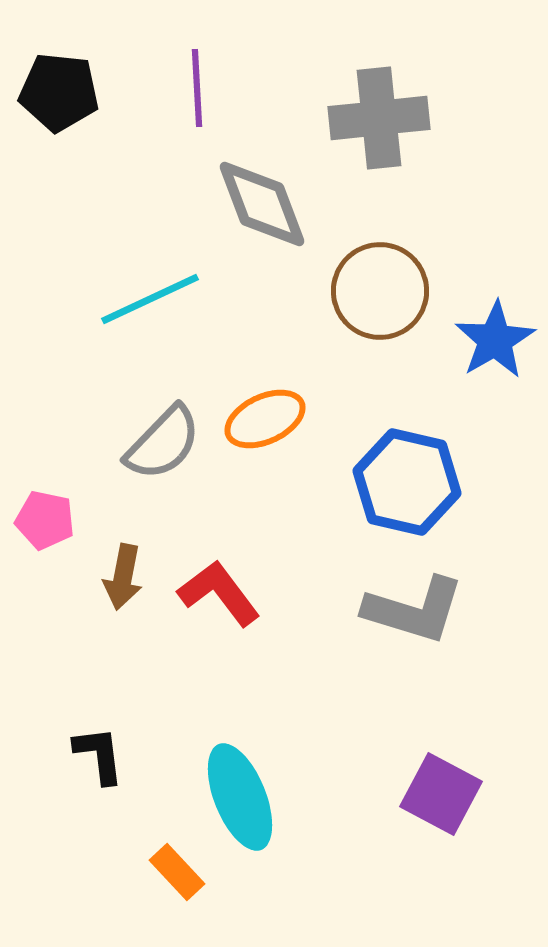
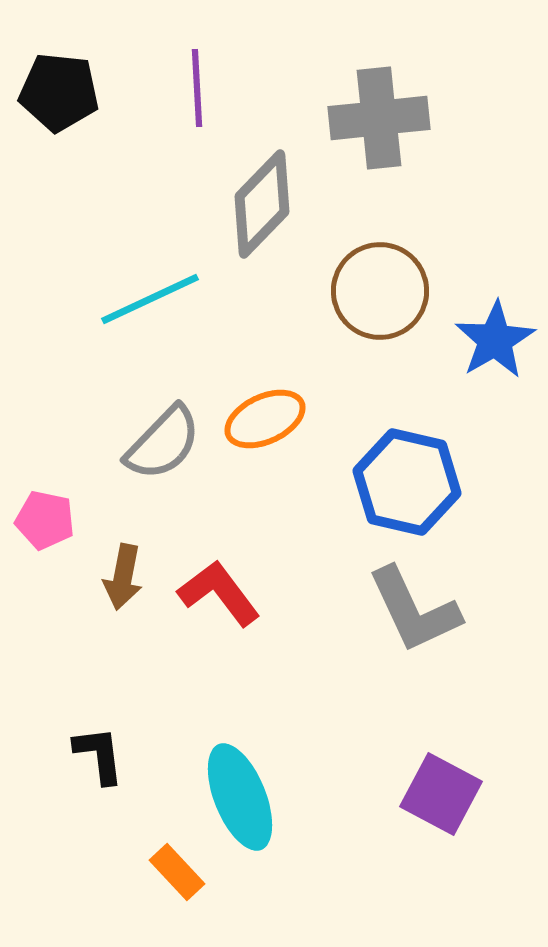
gray diamond: rotated 65 degrees clockwise
gray L-shape: rotated 48 degrees clockwise
